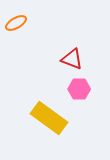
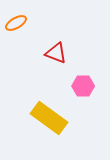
red triangle: moved 16 px left, 6 px up
pink hexagon: moved 4 px right, 3 px up
